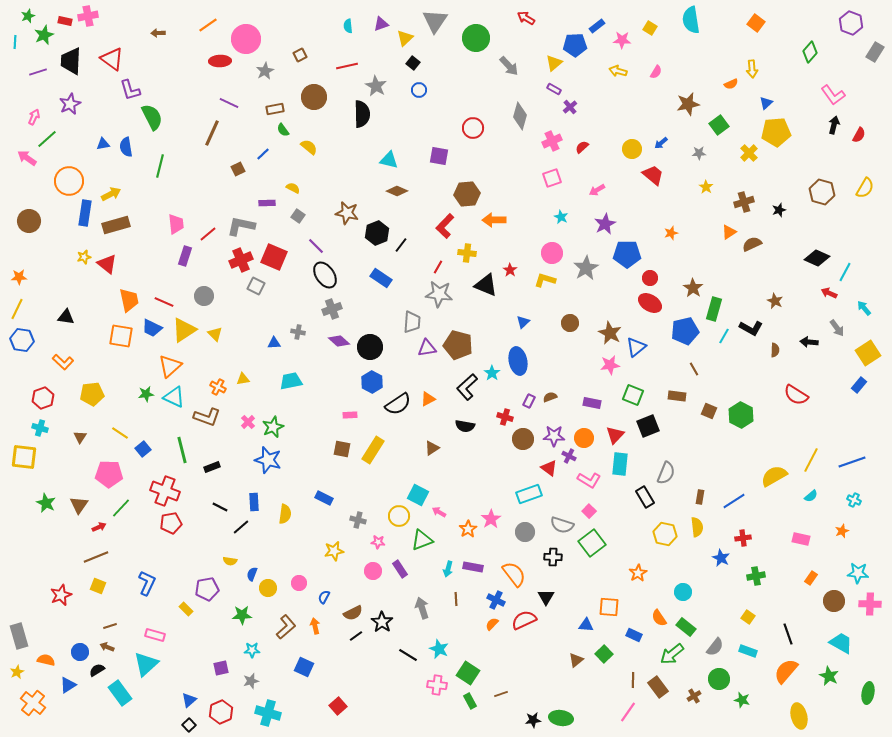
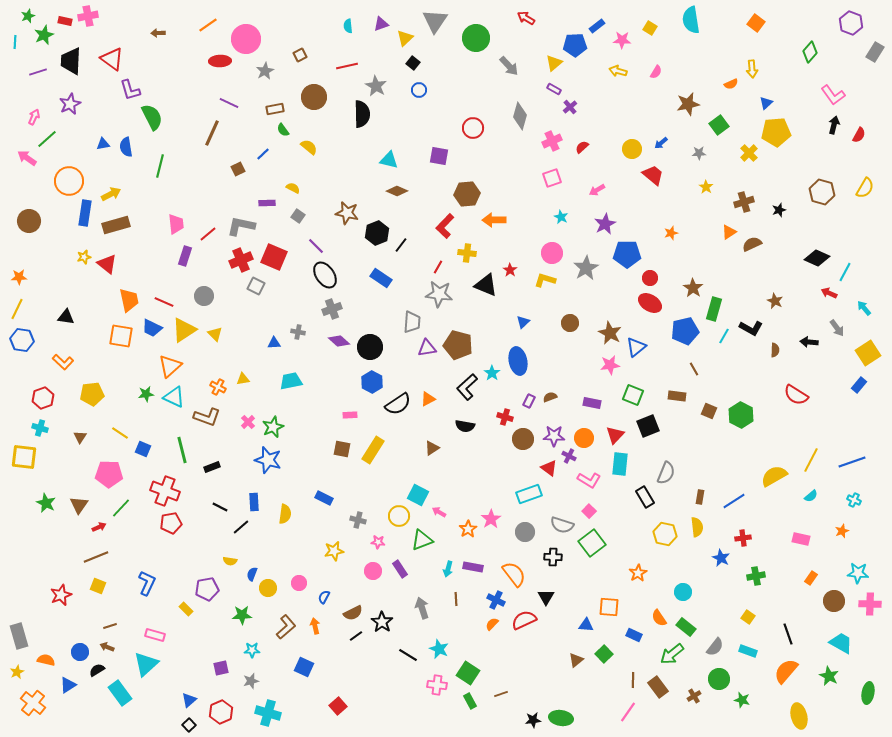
blue square at (143, 449): rotated 28 degrees counterclockwise
